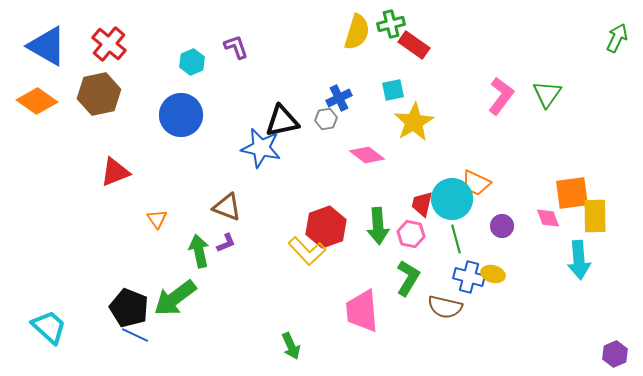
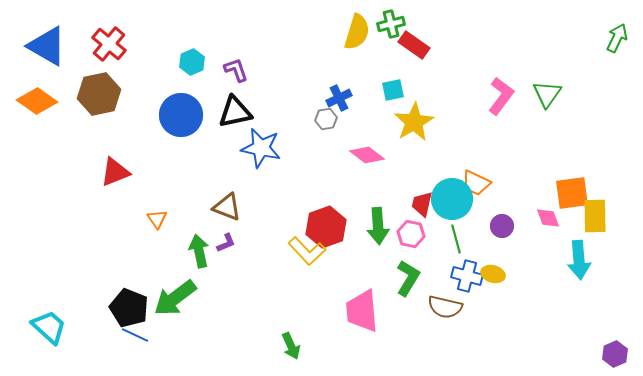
purple L-shape at (236, 47): moved 23 px down
black triangle at (282, 121): moved 47 px left, 9 px up
blue cross at (469, 277): moved 2 px left, 1 px up
